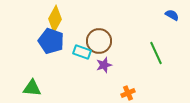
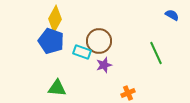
green triangle: moved 25 px right
